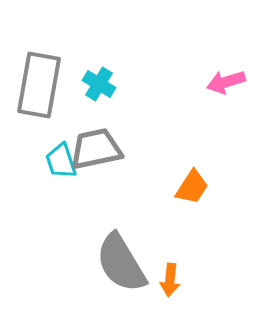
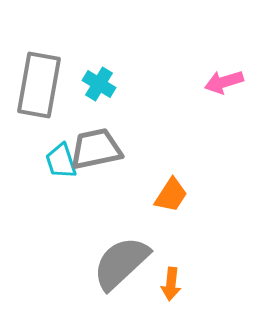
pink arrow: moved 2 px left
orange trapezoid: moved 21 px left, 8 px down
gray semicircle: rotated 78 degrees clockwise
orange arrow: moved 1 px right, 4 px down
